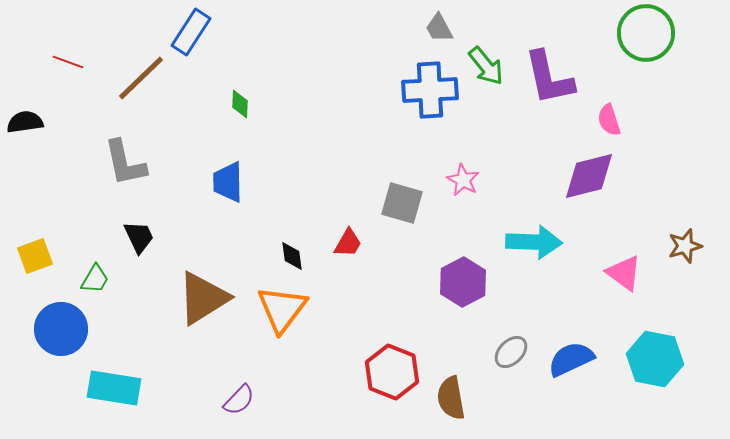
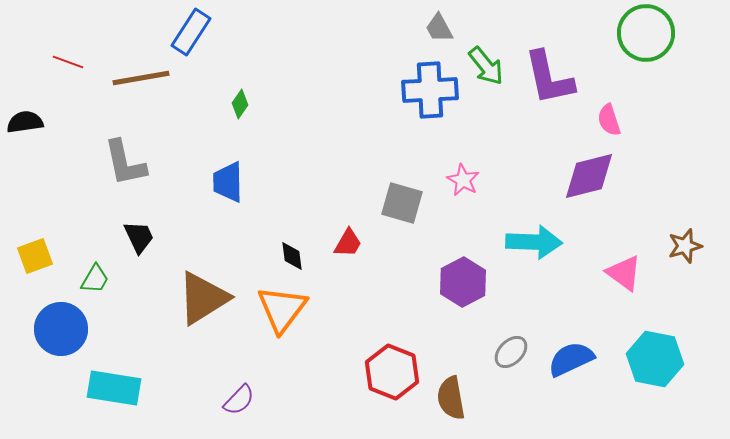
brown line: rotated 34 degrees clockwise
green diamond: rotated 32 degrees clockwise
